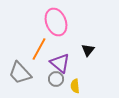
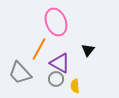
purple triangle: rotated 10 degrees counterclockwise
